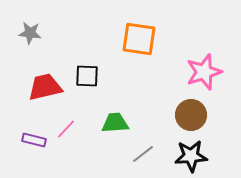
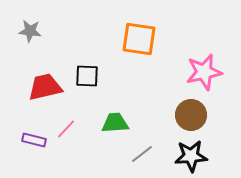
gray star: moved 2 px up
pink star: rotated 6 degrees clockwise
gray line: moved 1 px left
